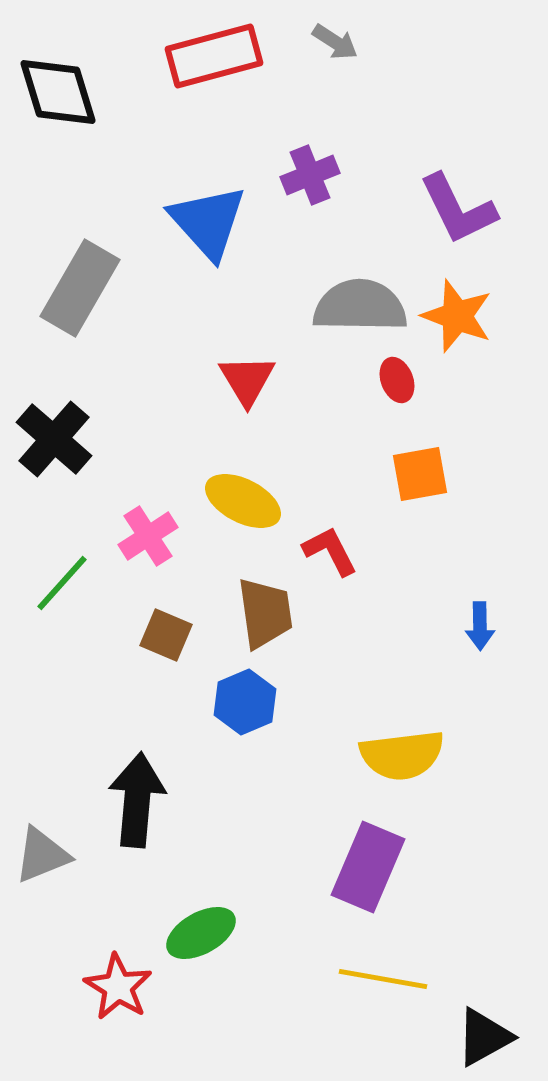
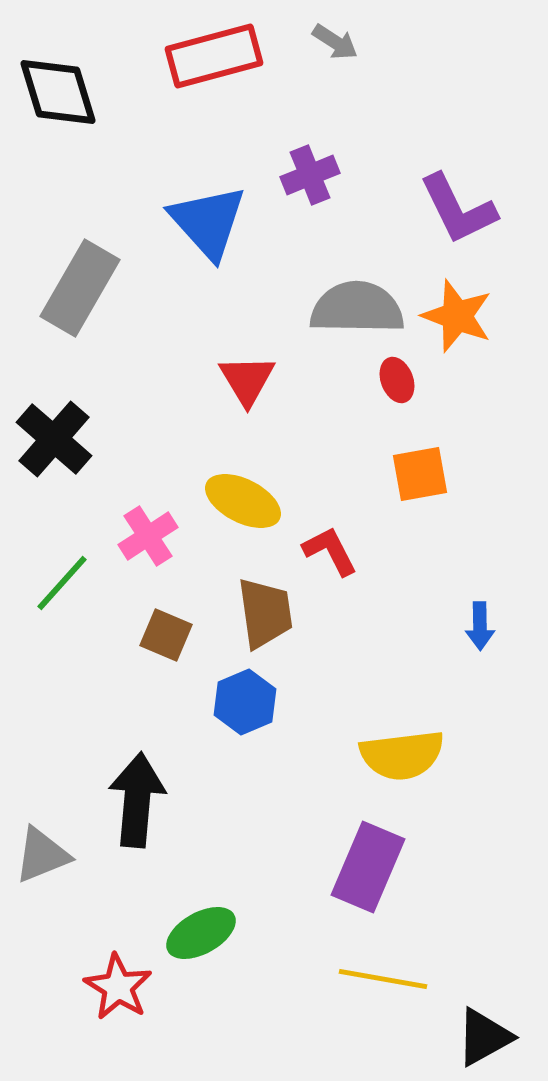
gray semicircle: moved 3 px left, 2 px down
